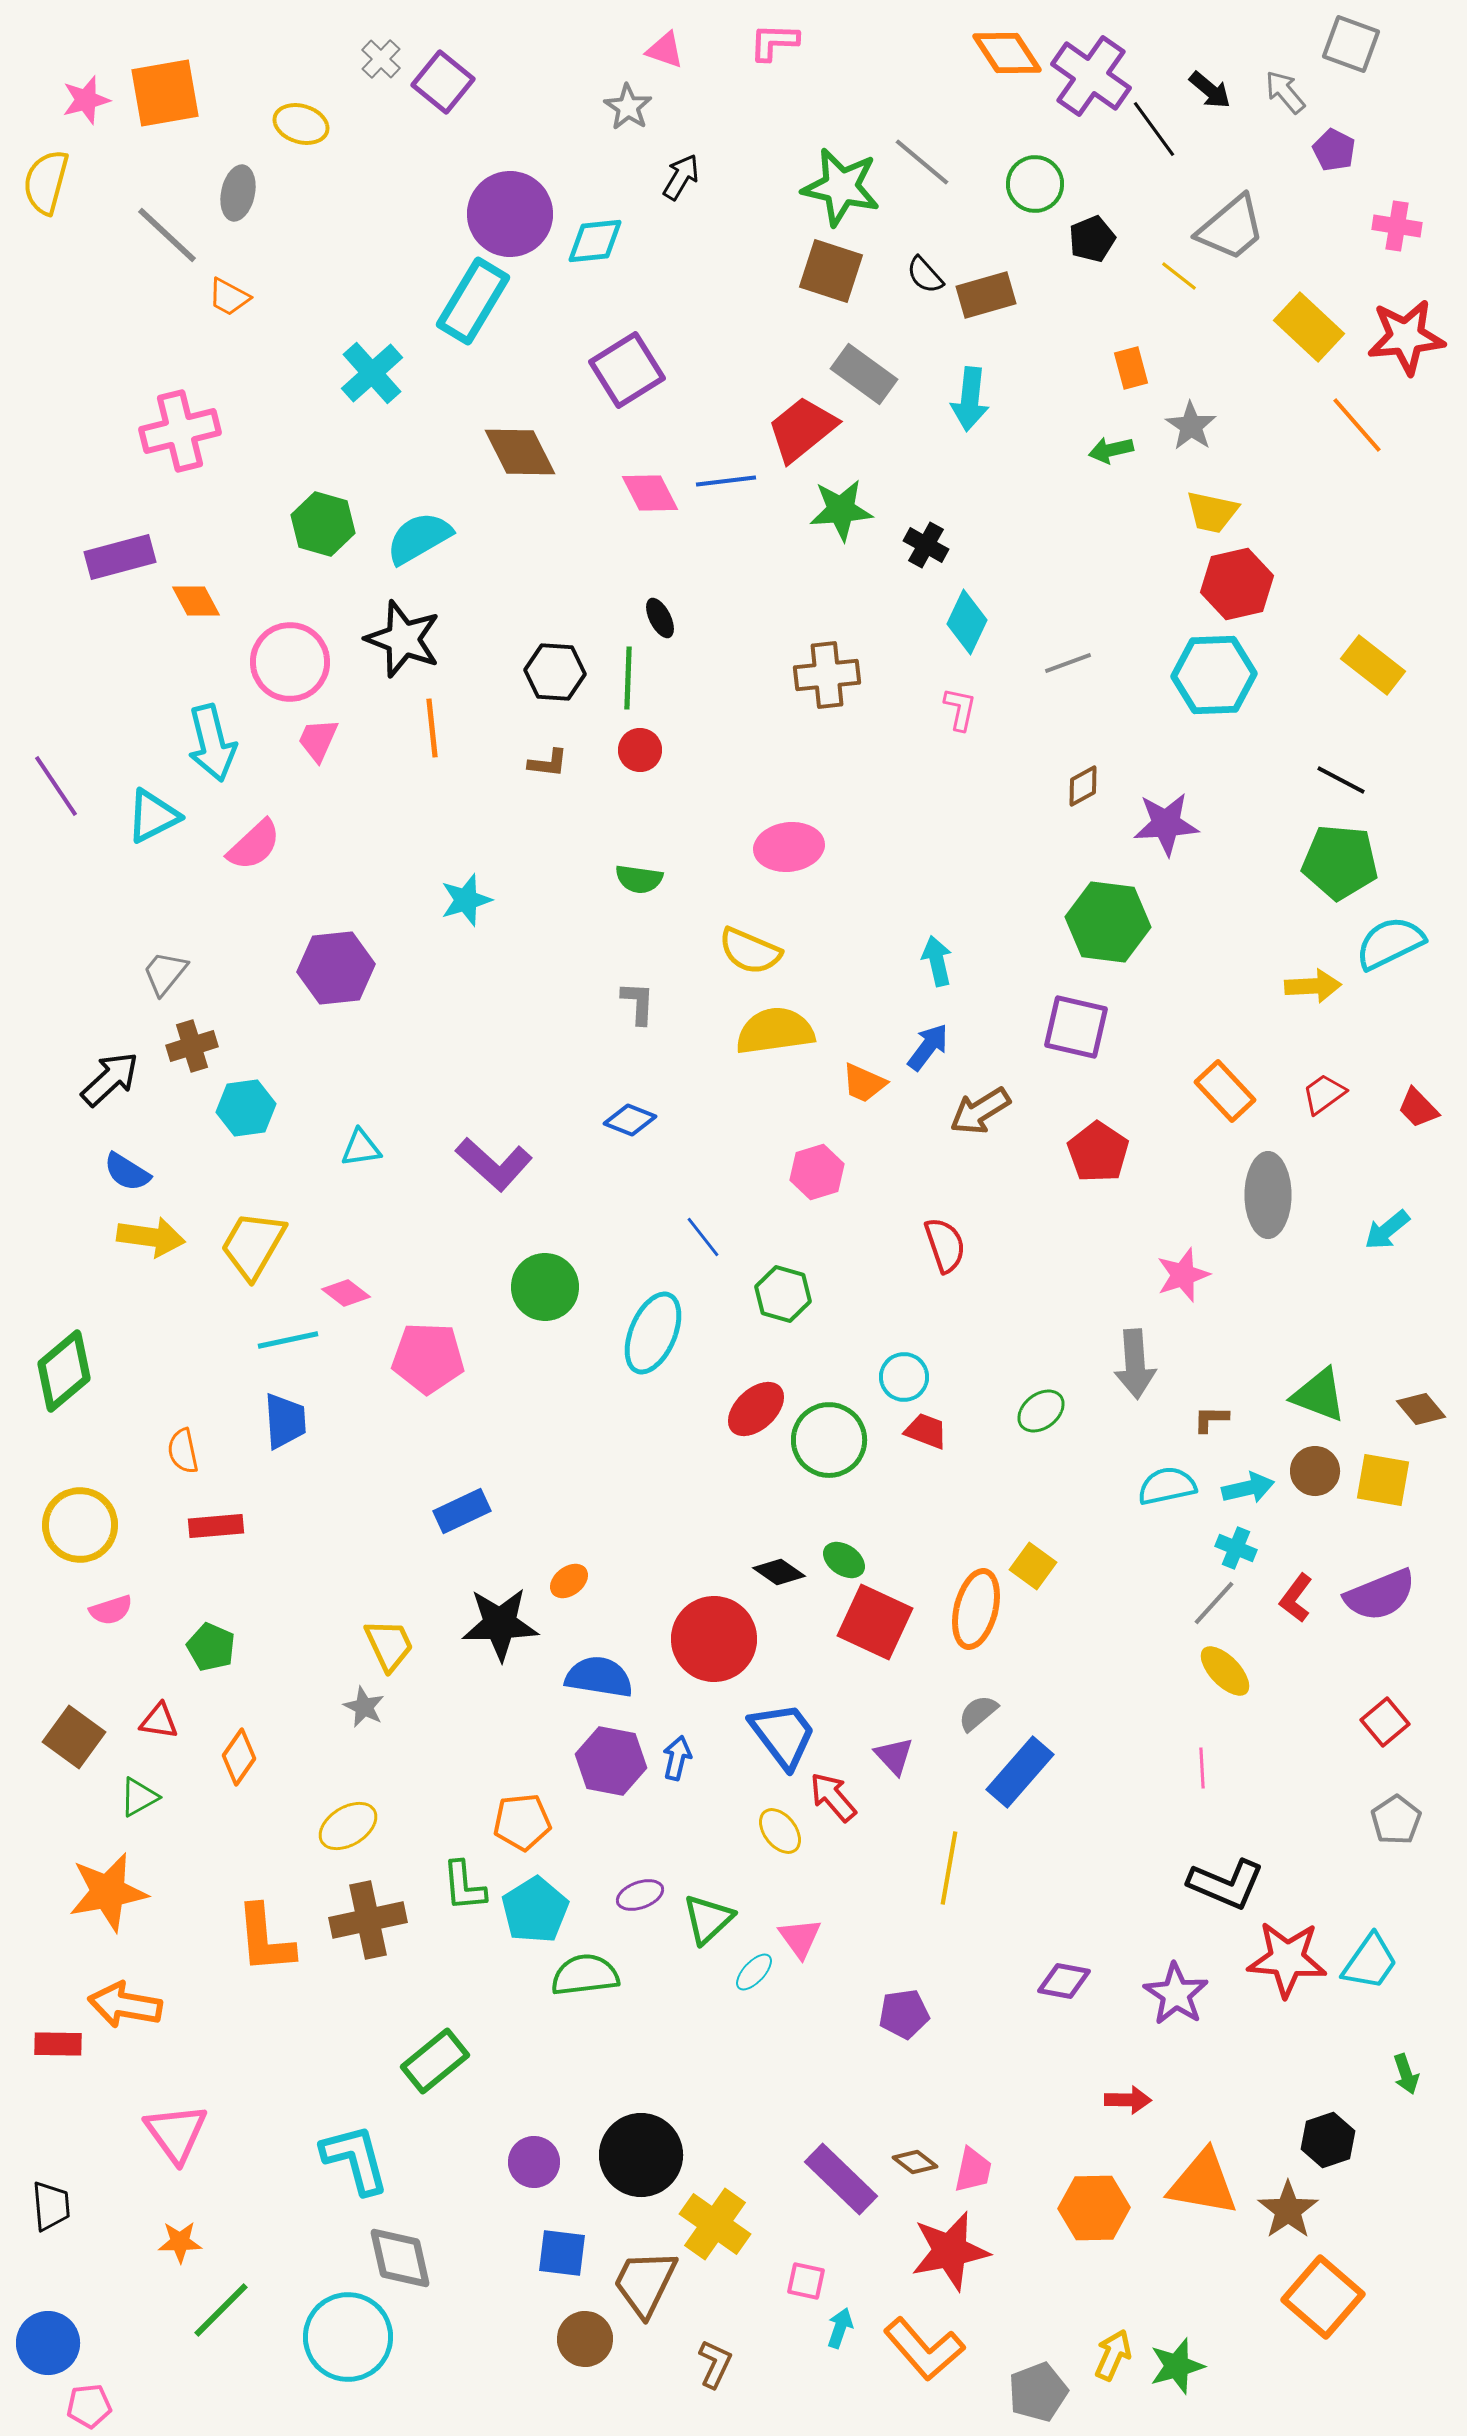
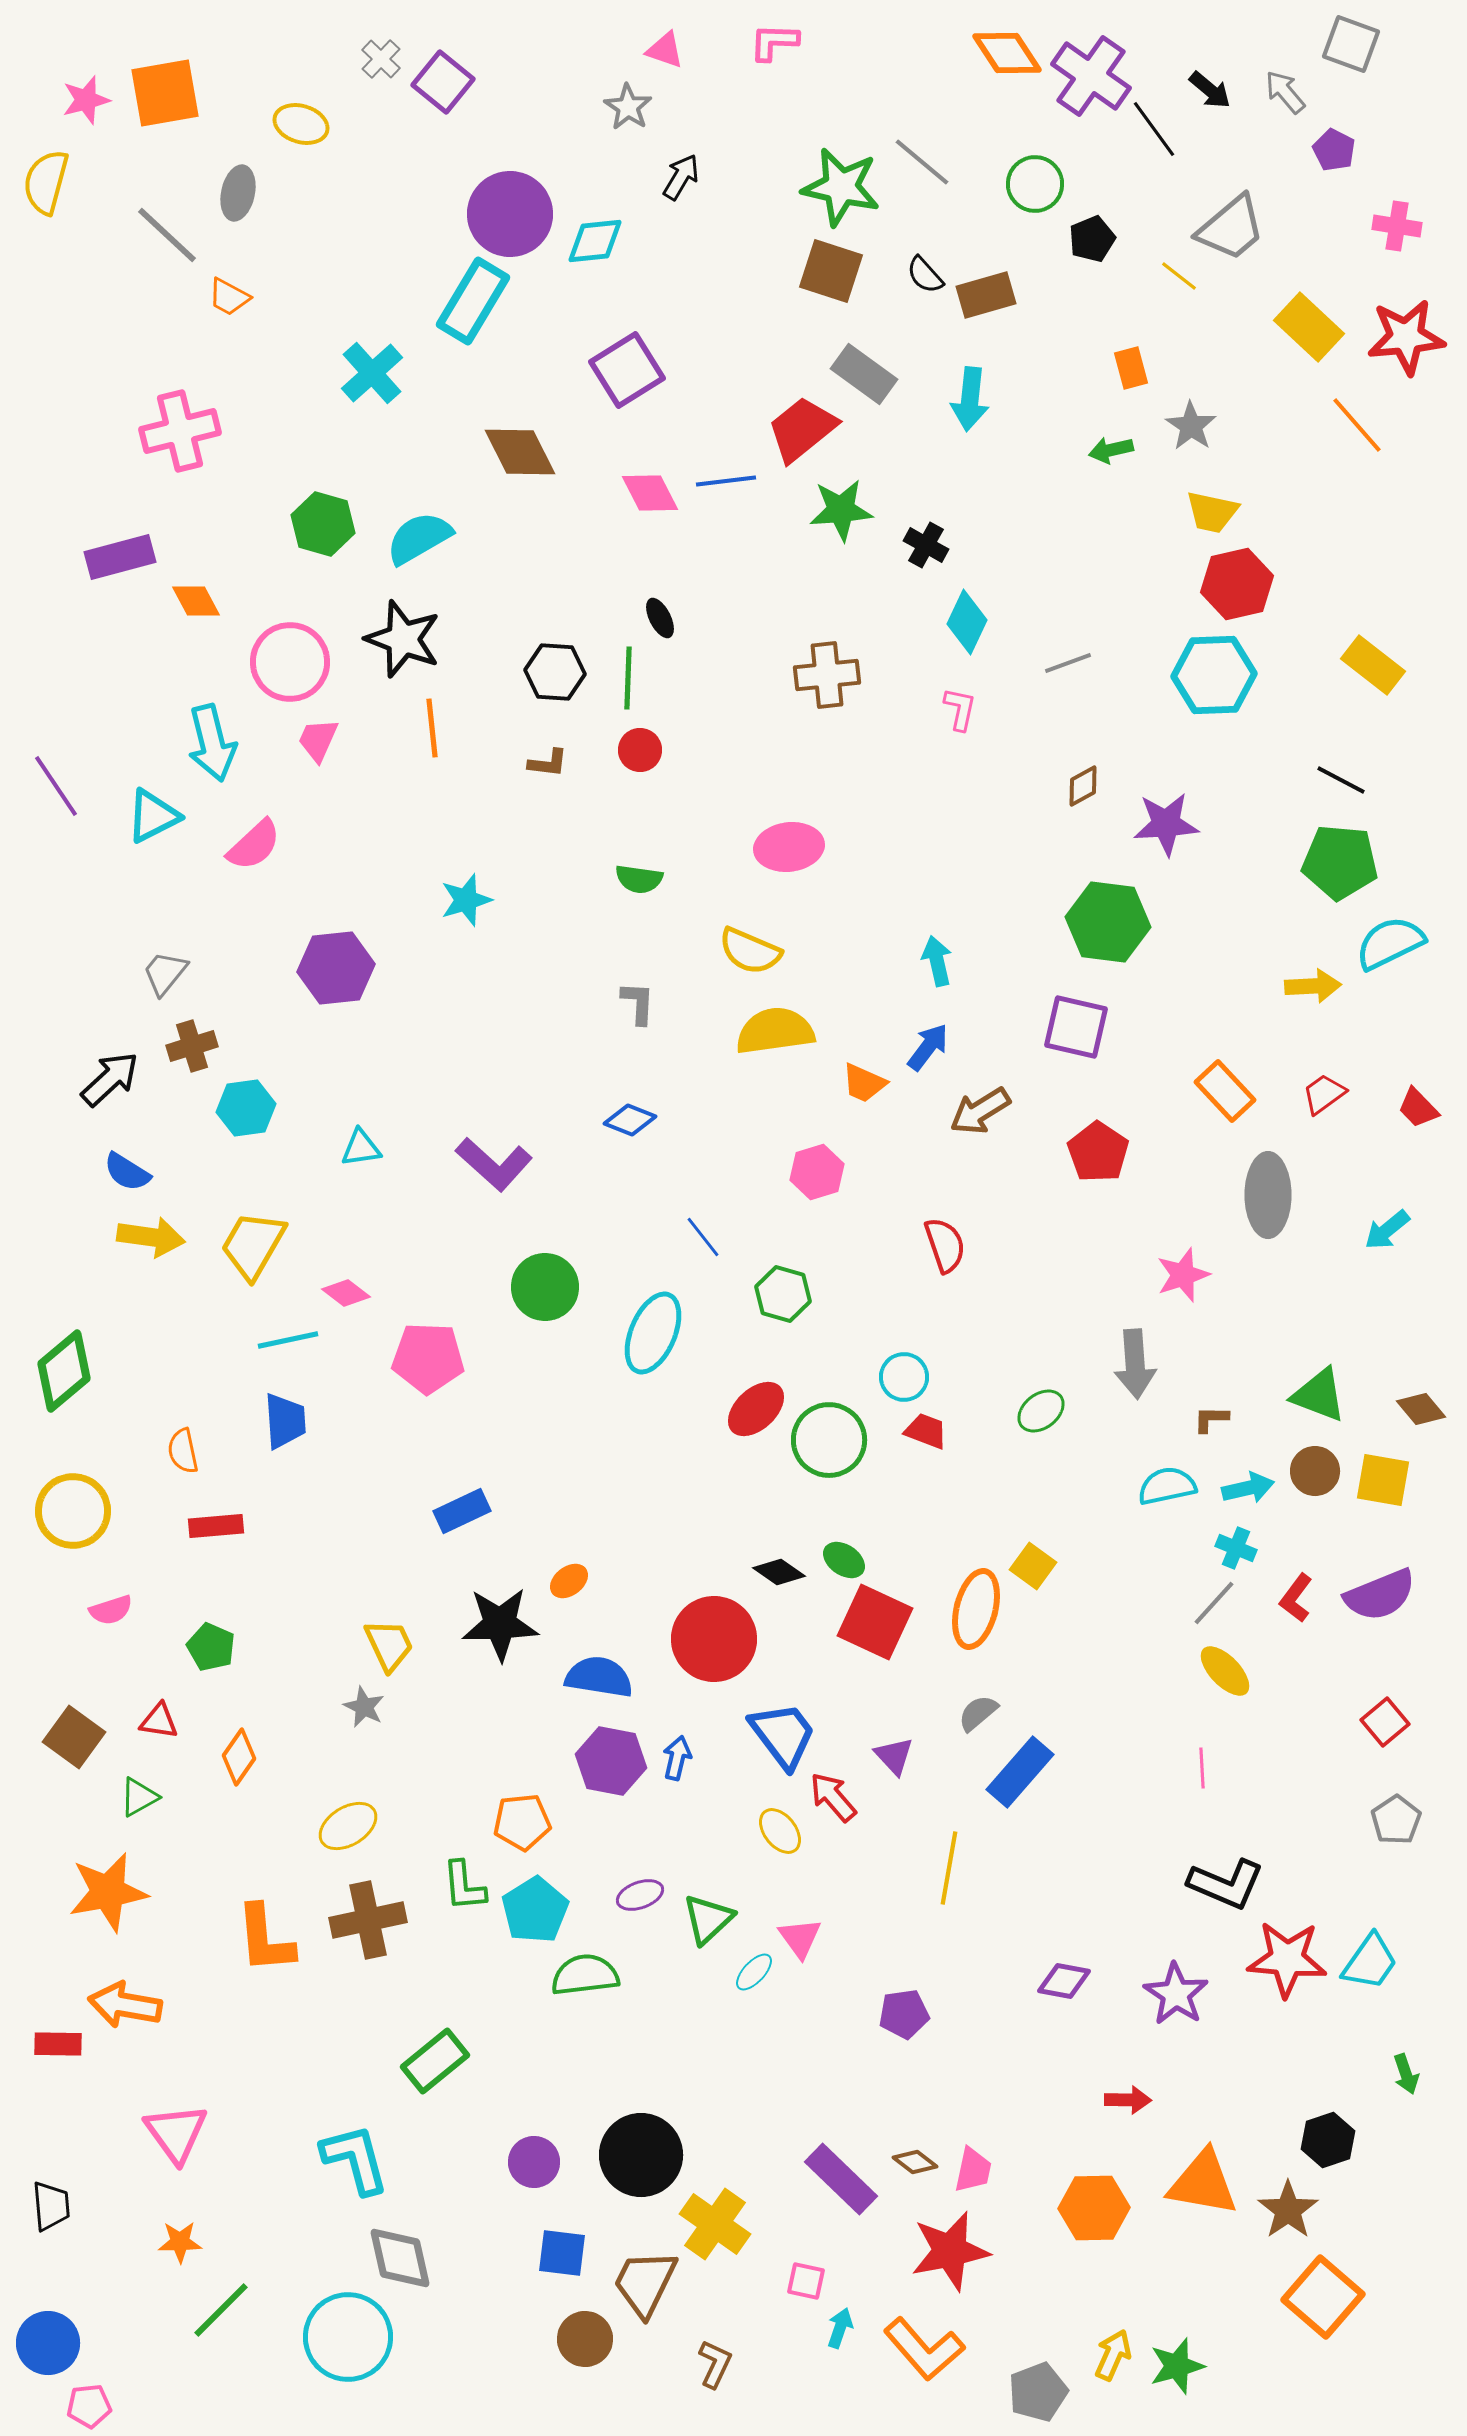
yellow circle at (80, 1525): moved 7 px left, 14 px up
